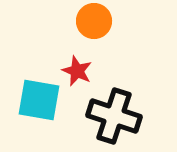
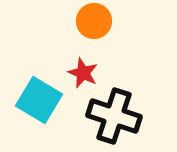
red star: moved 6 px right, 2 px down
cyan square: rotated 21 degrees clockwise
